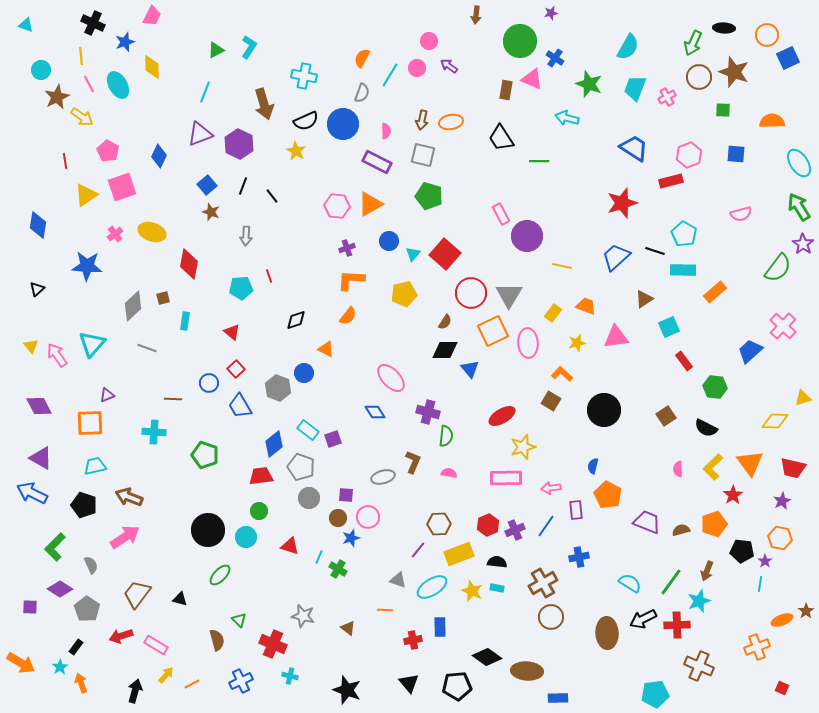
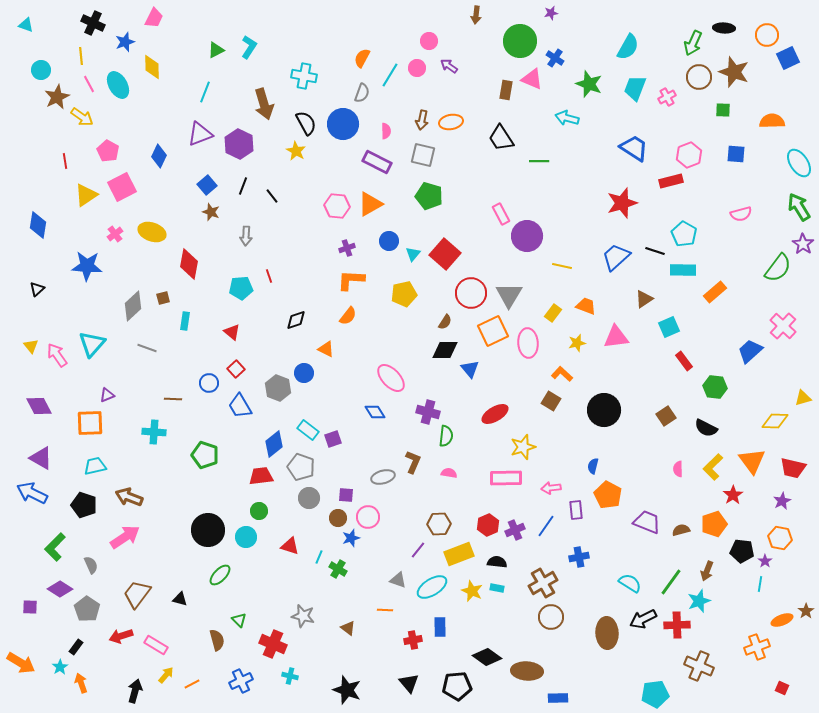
pink trapezoid at (152, 16): moved 2 px right, 2 px down
black semicircle at (306, 121): moved 2 px down; rotated 95 degrees counterclockwise
pink square at (122, 187): rotated 8 degrees counterclockwise
red ellipse at (502, 416): moved 7 px left, 2 px up
orange triangle at (750, 463): moved 2 px right, 2 px up
